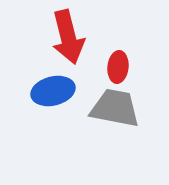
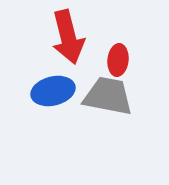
red ellipse: moved 7 px up
gray trapezoid: moved 7 px left, 12 px up
